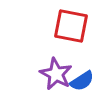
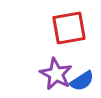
red square: moved 2 px left, 2 px down; rotated 21 degrees counterclockwise
